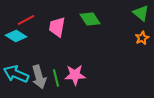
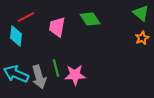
red line: moved 3 px up
cyan diamond: rotated 65 degrees clockwise
green line: moved 10 px up
